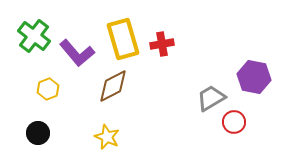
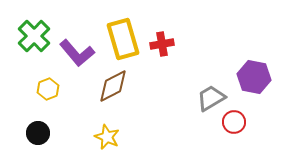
green cross: rotated 8 degrees clockwise
